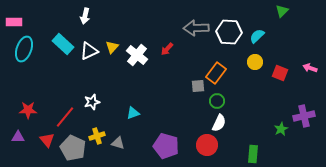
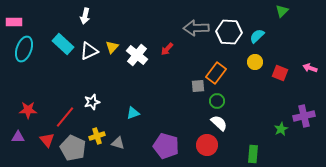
white semicircle: rotated 72 degrees counterclockwise
